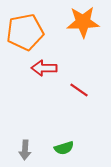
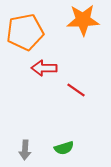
orange star: moved 2 px up
red line: moved 3 px left
